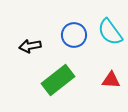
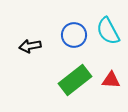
cyan semicircle: moved 2 px left, 1 px up; rotated 8 degrees clockwise
green rectangle: moved 17 px right
